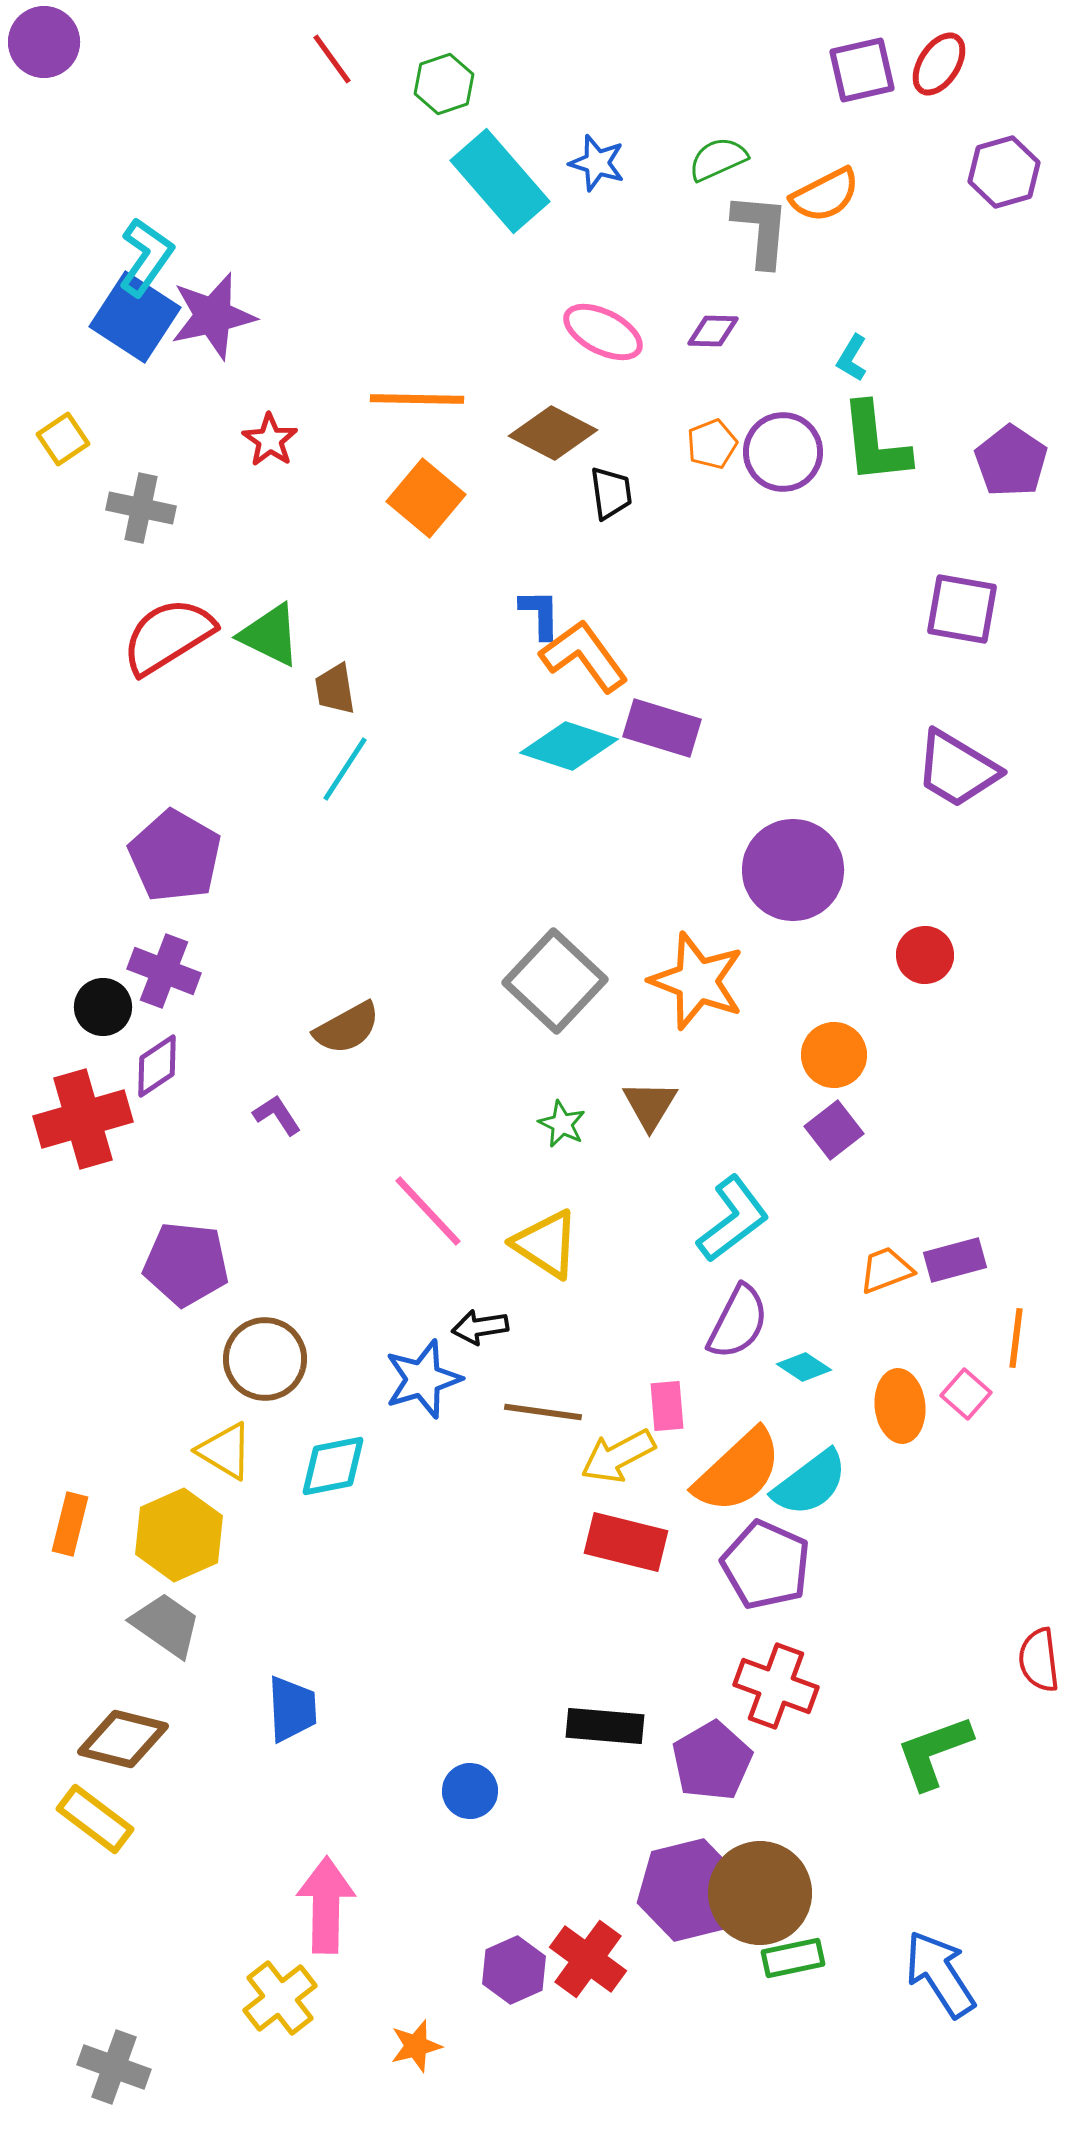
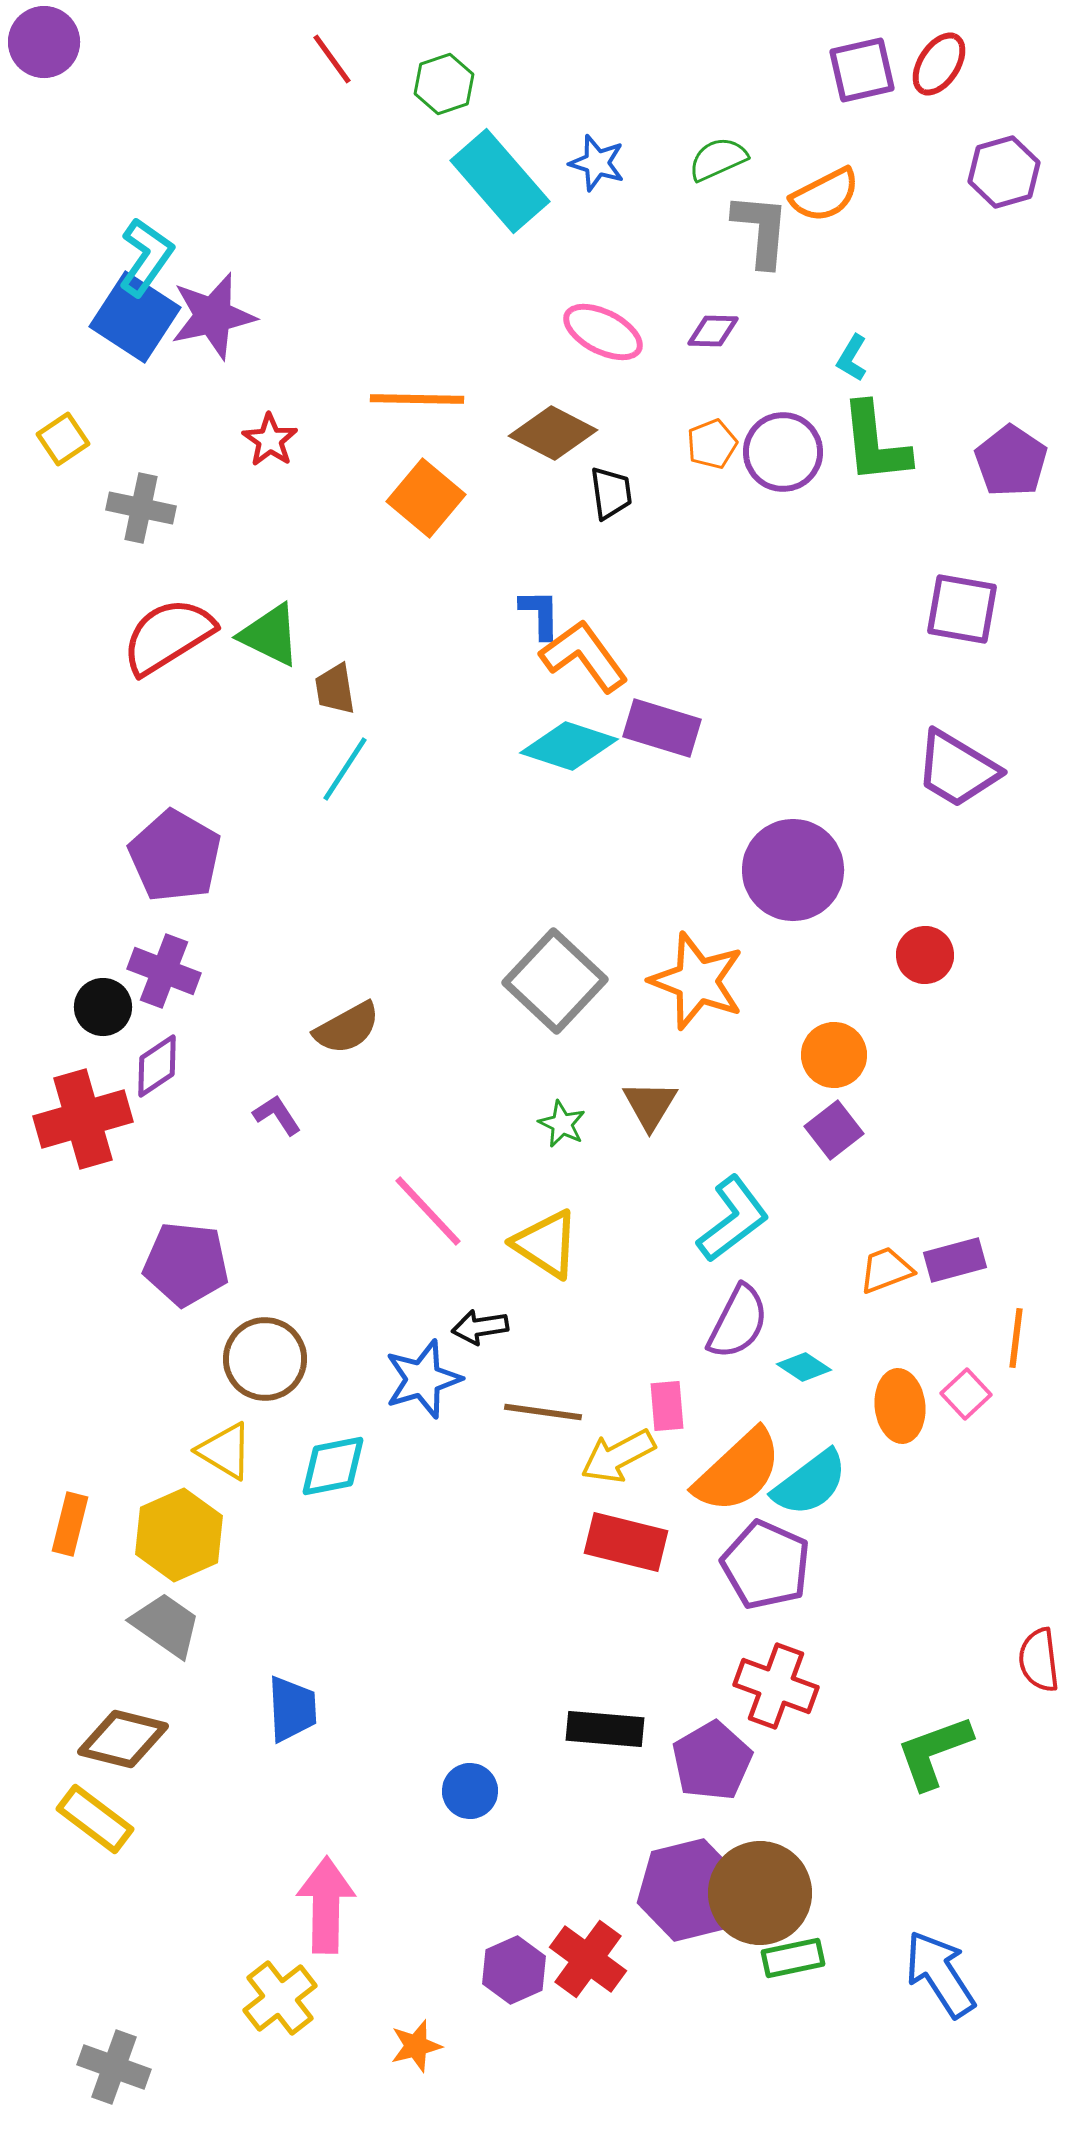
pink square at (966, 1394): rotated 6 degrees clockwise
black rectangle at (605, 1726): moved 3 px down
